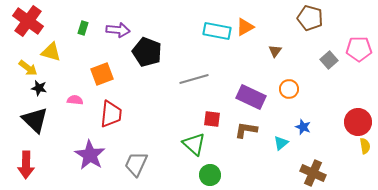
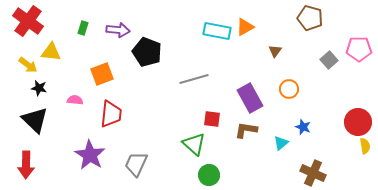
yellow triangle: rotated 10 degrees counterclockwise
yellow arrow: moved 3 px up
purple rectangle: moved 1 px left, 1 px down; rotated 36 degrees clockwise
green circle: moved 1 px left
